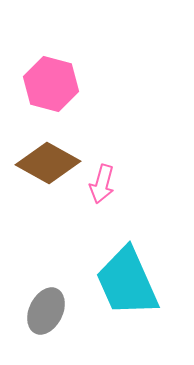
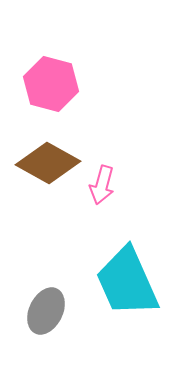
pink arrow: moved 1 px down
